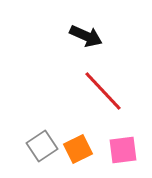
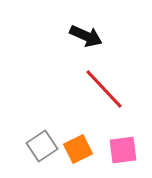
red line: moved 1 px right, 2 px up
